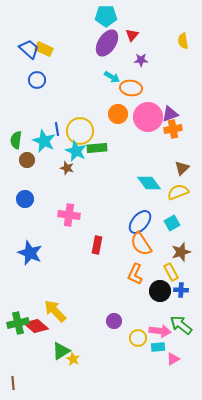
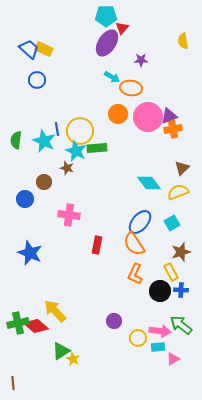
red triangle at (132, 35): moved 10 px left, 7 px up
purple triangle at (170, 114): moved 1 px left, 2 px down
brown circle at (27, 160): moved 17 px right, 22 px down
orange semicircle at (141, 244): moved 7 px left
